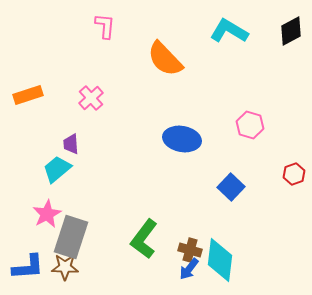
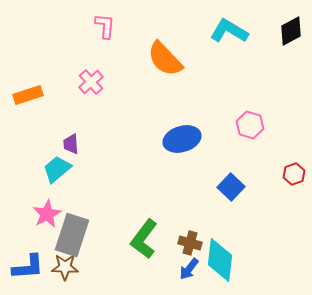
pink cross: moved 16 px up
blue ellipse: rotated 27 degrees counterclockwise
gray rectangle: moved 1 px right, 2 px up
brown cross: moved 7 px up
